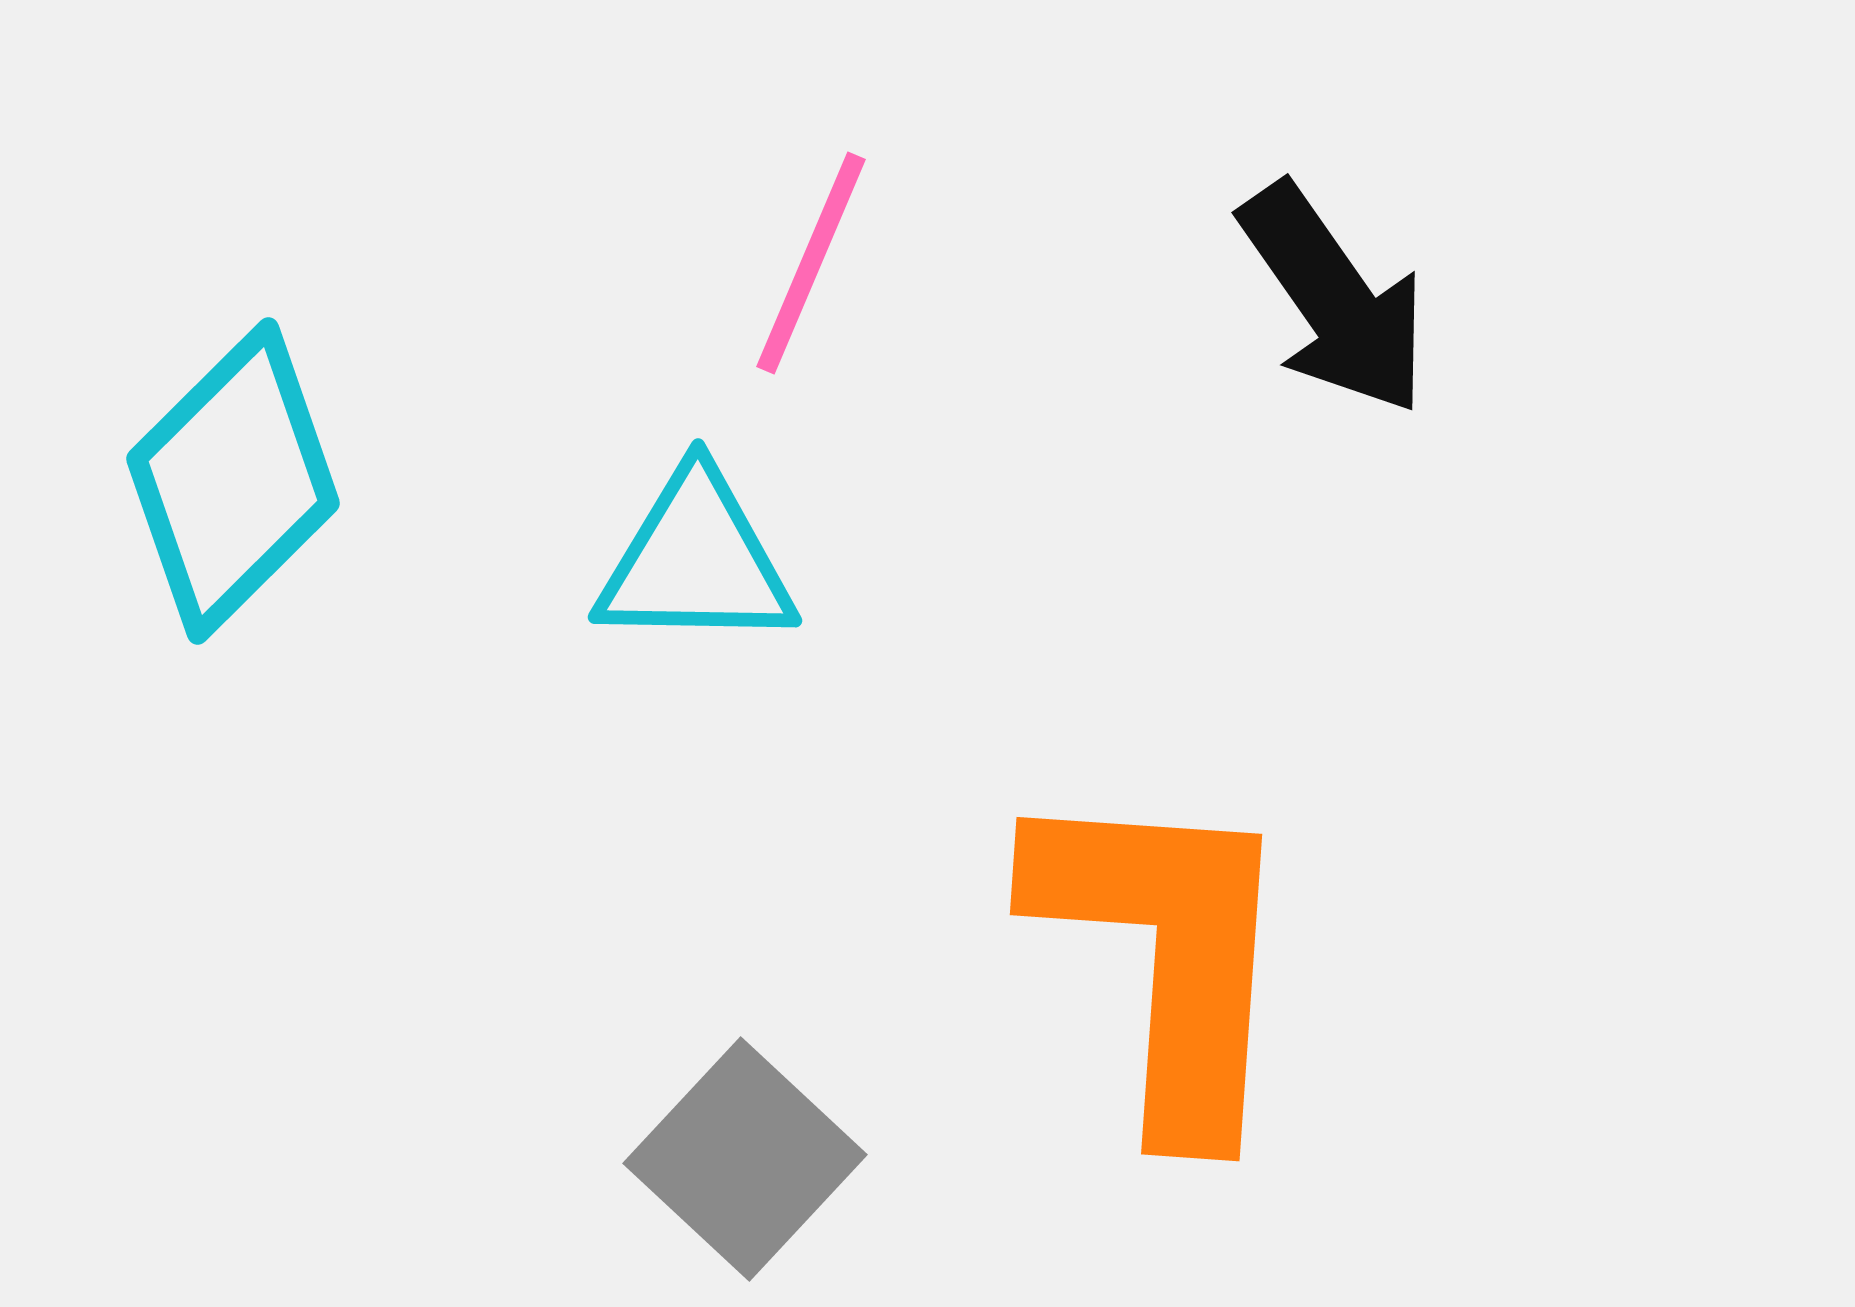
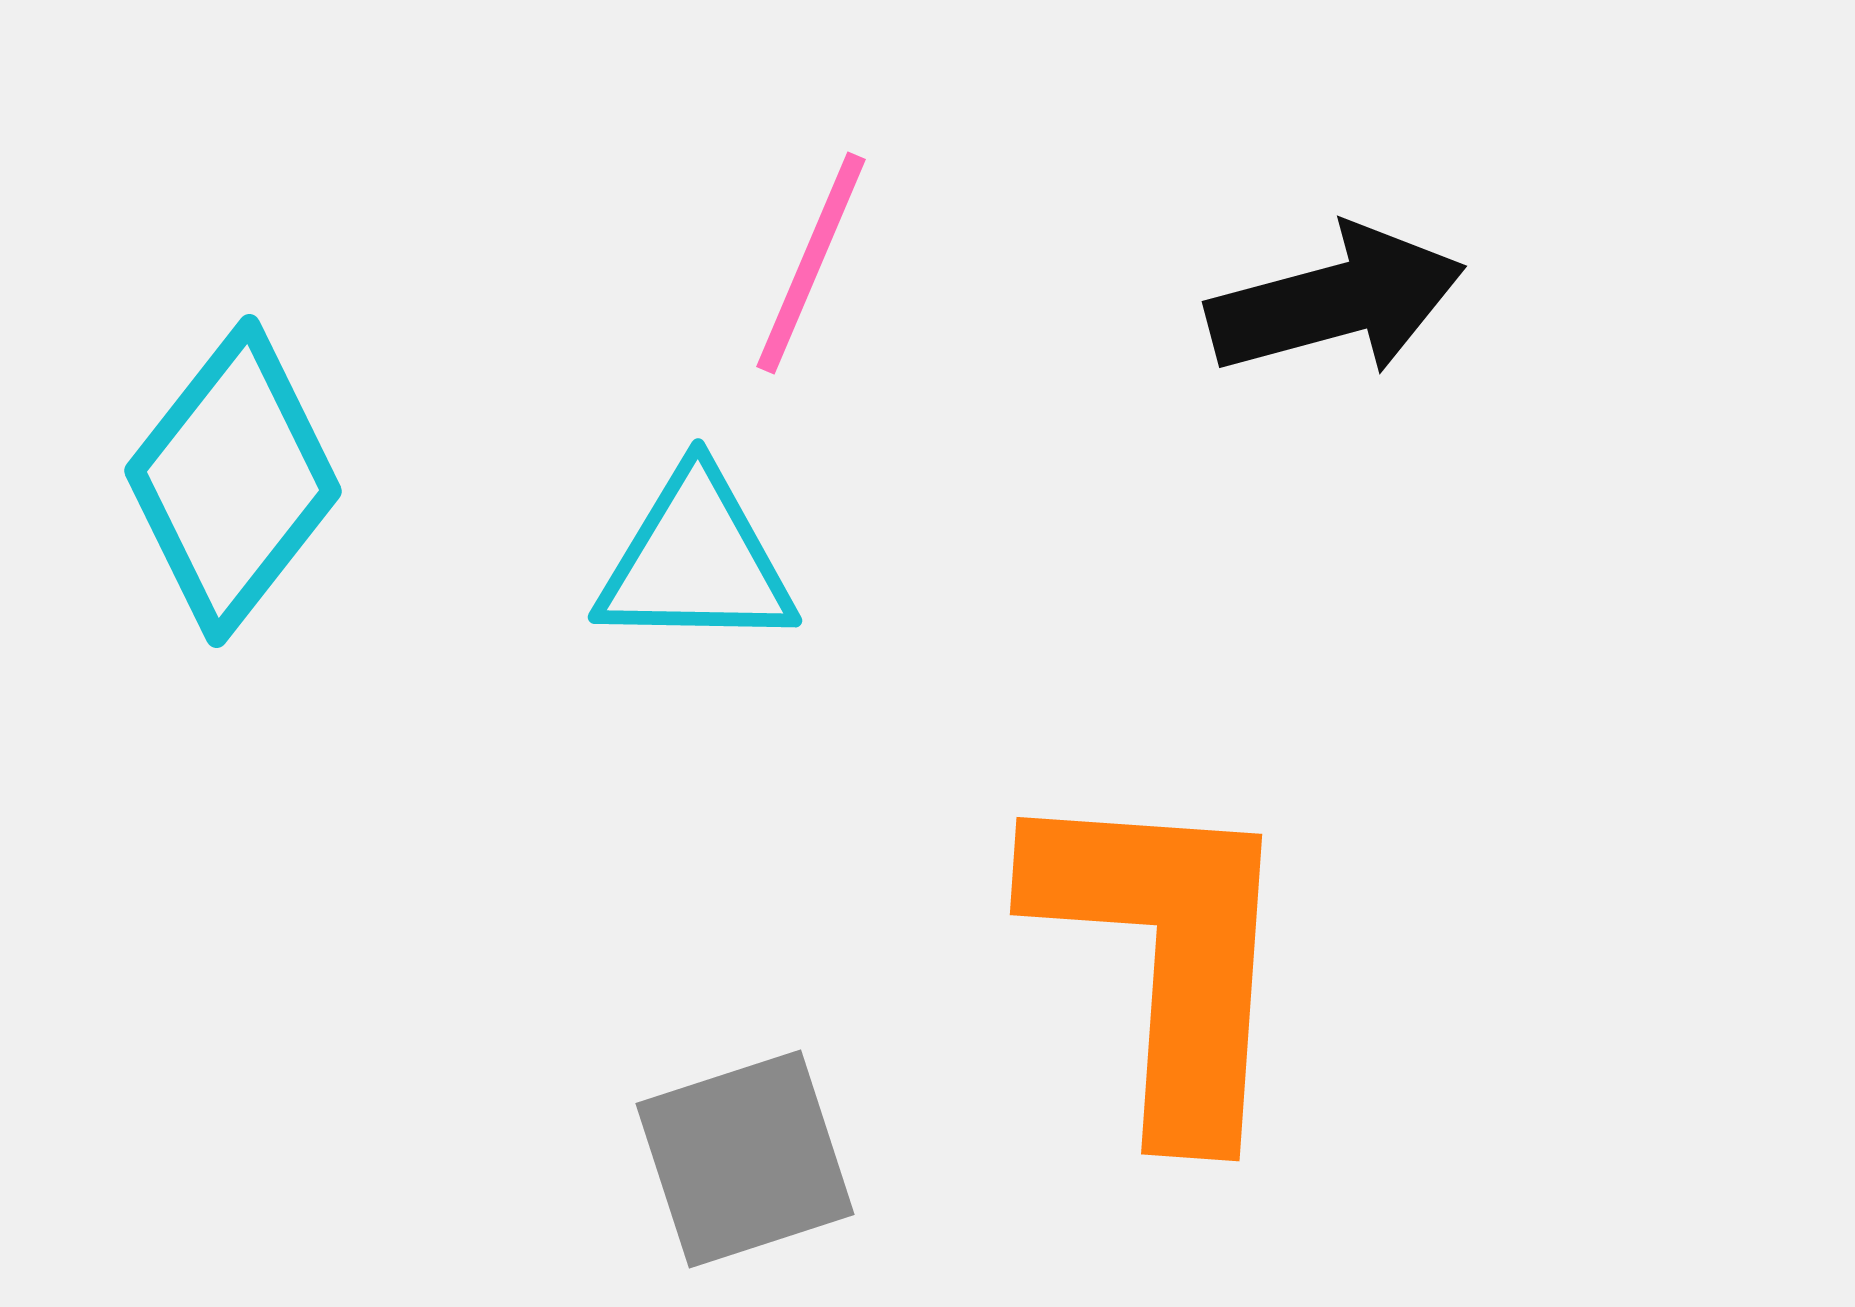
black arrow: moved 2 px right, 2 px down; rotated 70 degrees counterclockwise
cyan diamond: rotated 7 degrees counterclockwise
gray square: rotated 29 degrees clockwise
